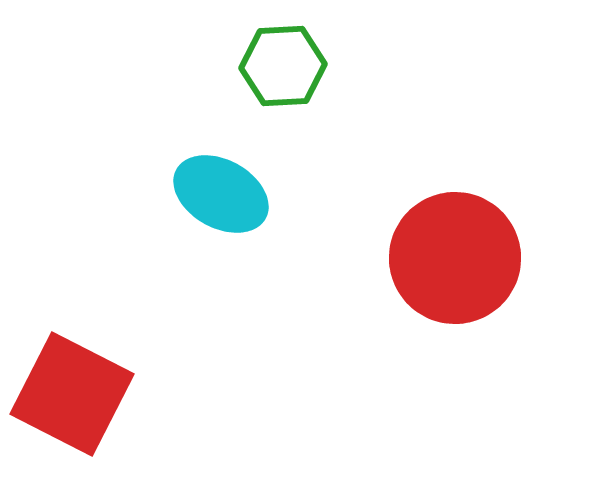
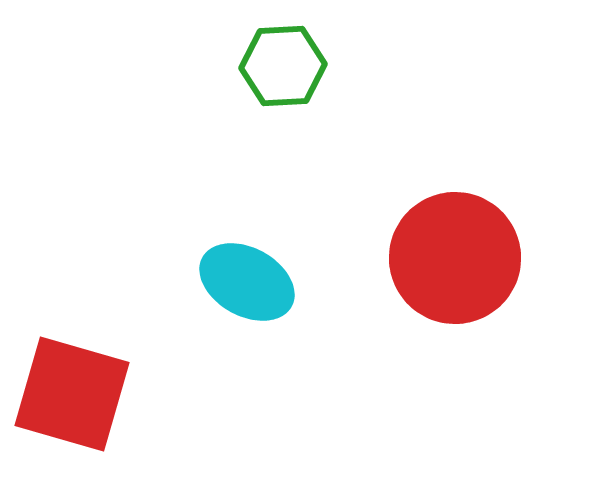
cyan ellipse: moved 26 px right, 88 px down
red square: rotated 11 degrees counterclockwise
